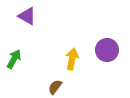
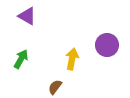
purple circle: moved 5 px up
green arrow: moved 7 px right
